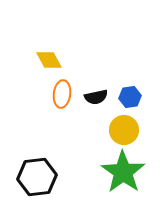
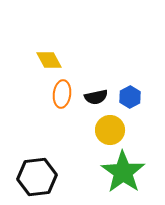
blue hexagon: rotated 20 degrees counterclockwise
yellow circle: moved 14 px left
